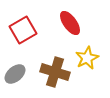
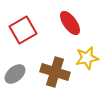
yellow star: rotated 15 degrees clockwise
